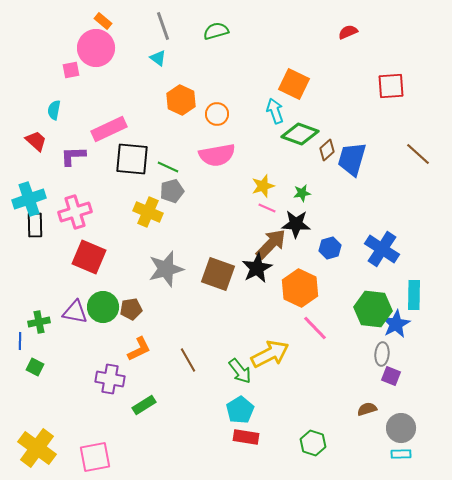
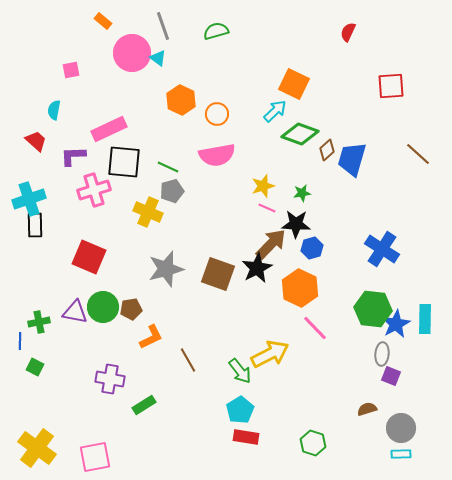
red semicircle at (348, 32): rotated 42 degrees counterclockwise
pink circle at (96, 48): moved 36 px right, 5 px down
cyan arrow at (275, 111): rotated 65 degrees clockwise
black square at (132, 159): moved 8 px left, 3 px down
pink cross at (75, 212): moved 19 px right, 22 px up
blue hexagon at (330, 248): moved 18 px left
cyan rectangle at (414, 295): moved 11 px right, 24 px down
orange L-shape at (139, 349): moved 12 px right, 12 px up
